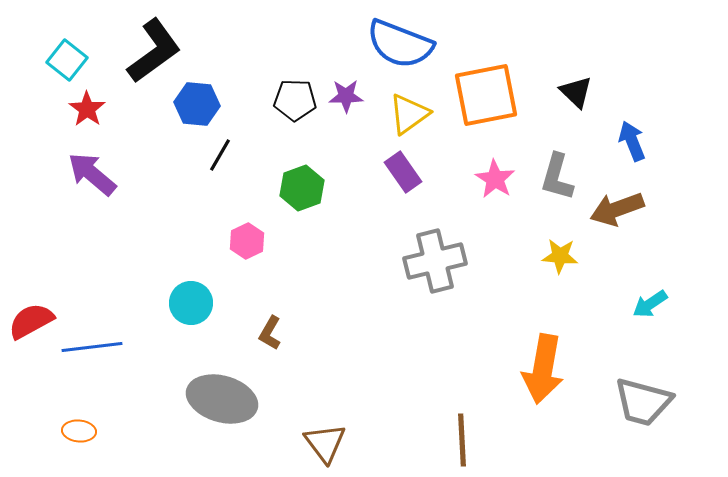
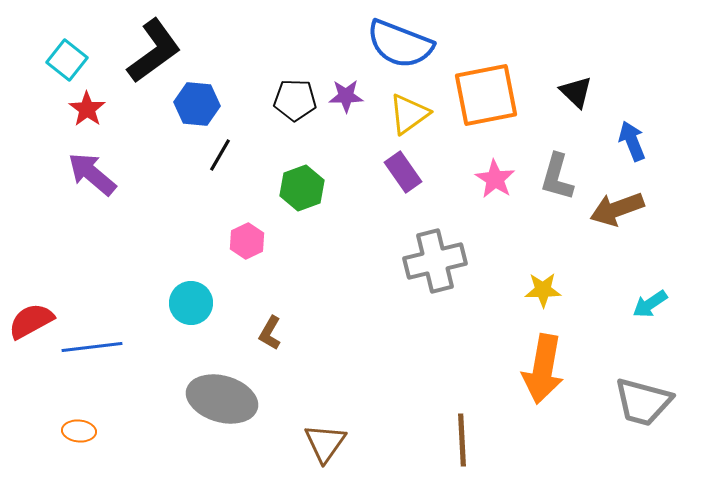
yellow star: moved 17 px left, 34 px down; rotated 6 degrees counterclockwise
brown triangle: rotated 12 degrees clockwise
